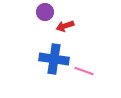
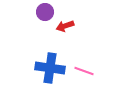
blue cross: moved 4 px left, 9 px down
